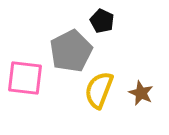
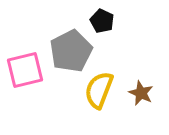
pink square: moved 8 px up; rotated 21 degrees counterclockwise
